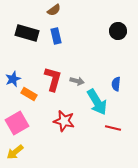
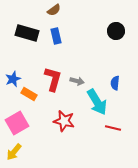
black circle: moved 2 px left
blue semicircle: moved 1 px left, 1 px up
yellow arrow: moved 1 px left; rotated 12 degrees counterclockwise
